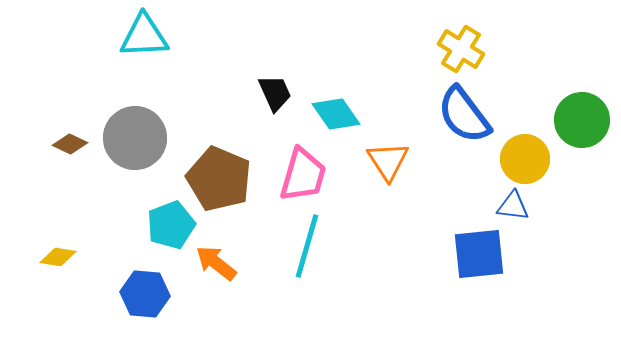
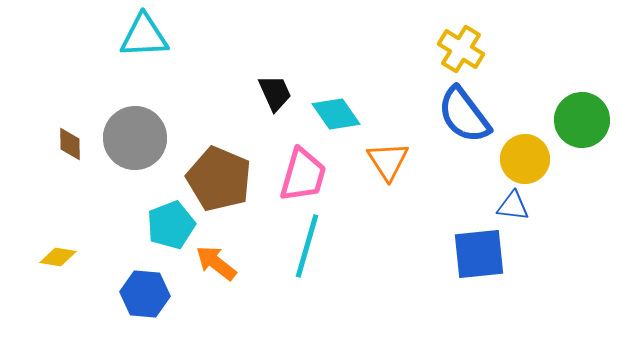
brown diamond: rotated 64 degrees clockwise
